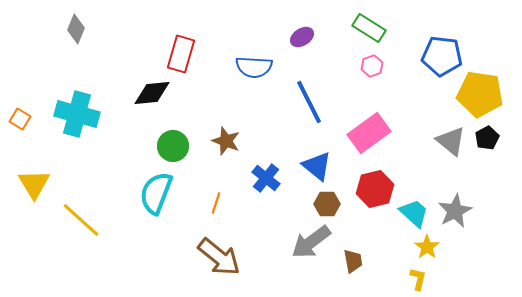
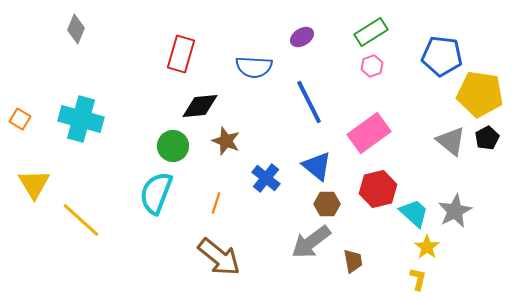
green rectangle: moved 2 px right, 4 px down; rotated 64 degrees counterclockwise
black diamond: moved 48 px right, 13 px down
cyan cross: moved 4 px right, 5 px down
red hexagon: moved 3 px right
